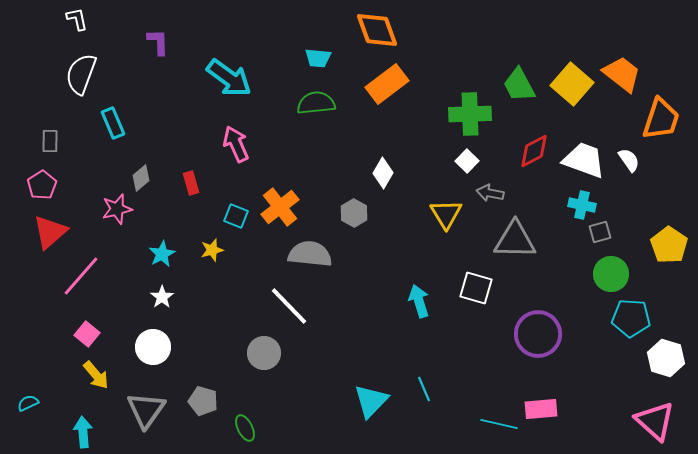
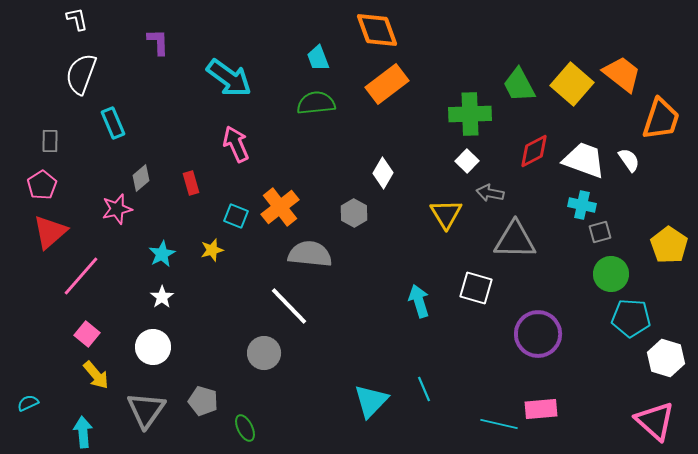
cyan trapezoid at (318, 58): rotated 64 degrees clockwise
